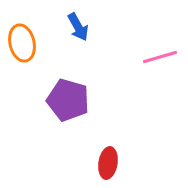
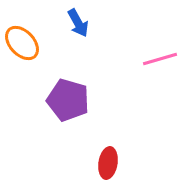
blue arrow: moved 4 px up
orange ellipse: rotated 30 degrees counterclockwise
pink line: moved 2 px down
